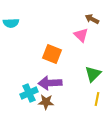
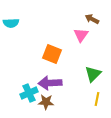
pink triangle: rotated 21 degrees clockwise
